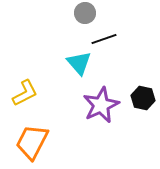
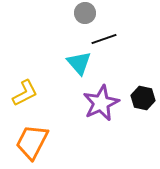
purple star: moved 2 px up
